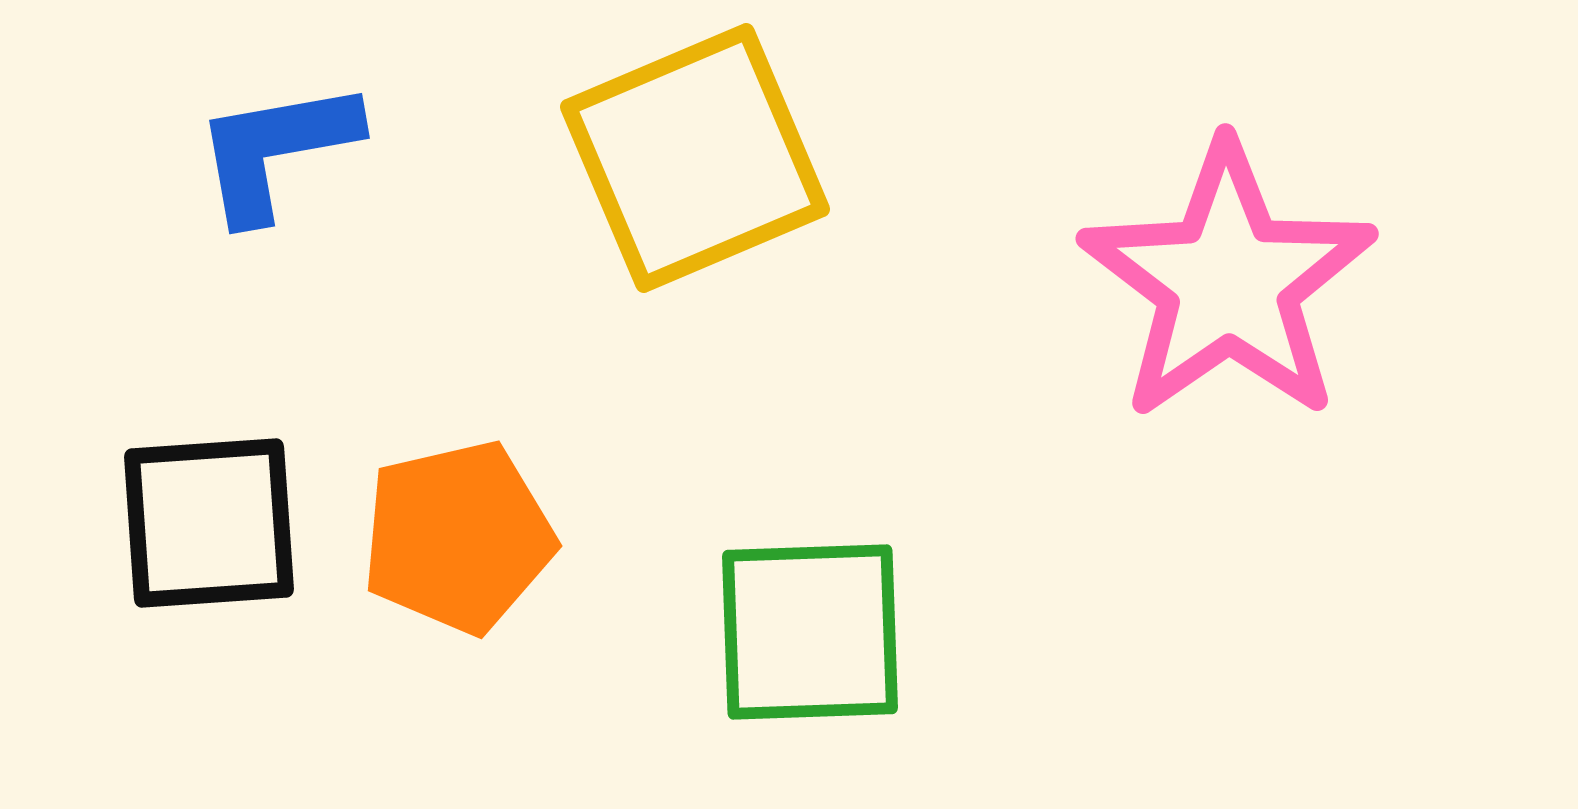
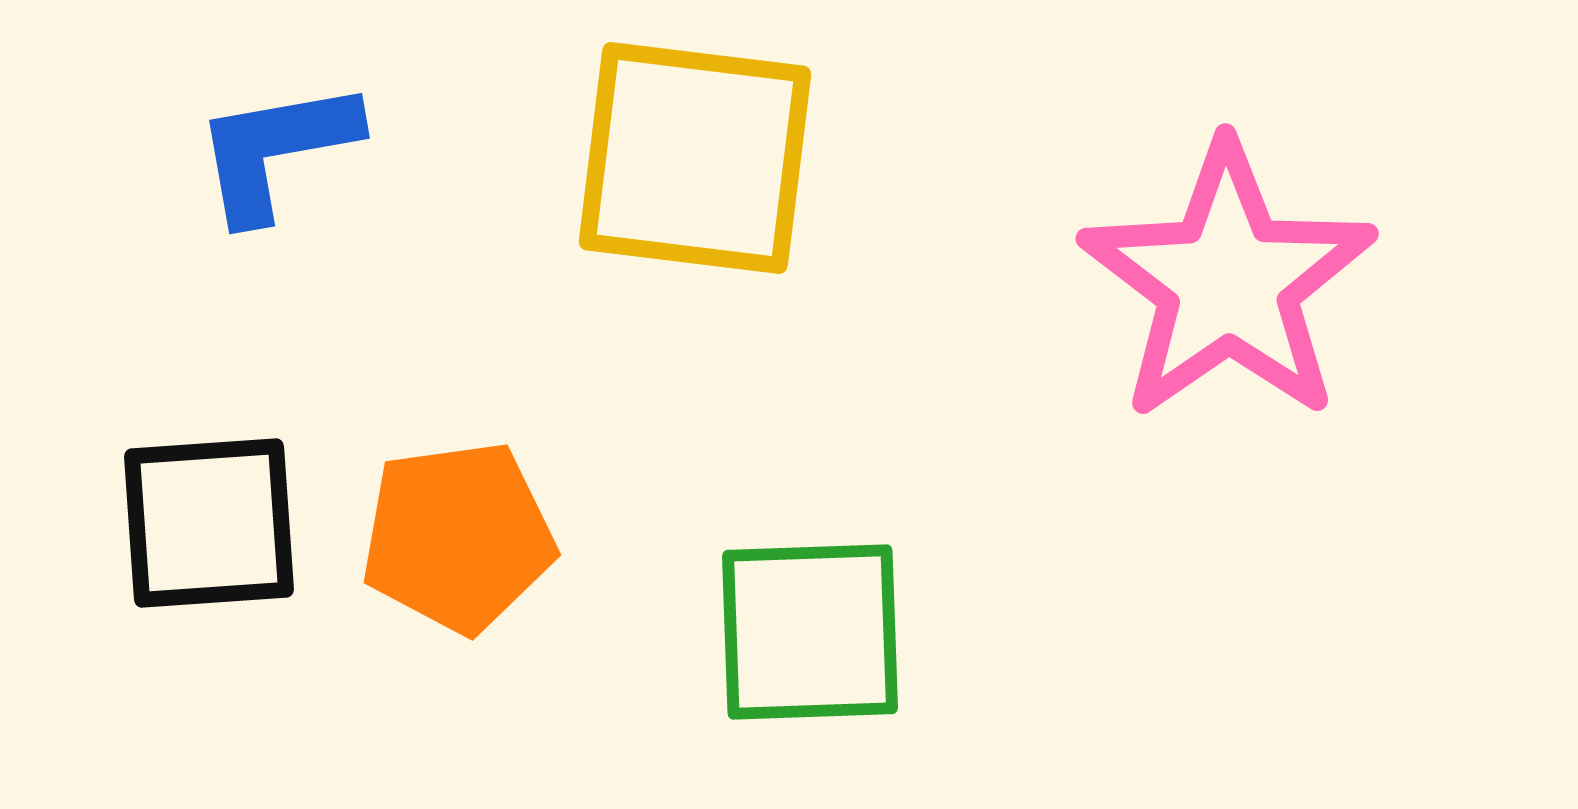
yellow square: rotated 30 degrees clockwise
orange pentagon: rotated 5 degrees clockwise
